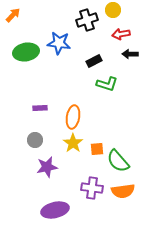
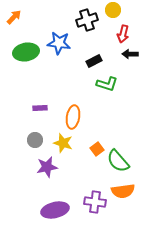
orange arrow: moved 1 px right, 2 px down
red arrow: moved 2 px right; rotated 66 degrees counterclockwise
yellow star: moved 10 px left; rotated 18 degrees counterclockwise
orange square: rotated 32 degrees counterclockwise
purple cross: moved 3 px right, 14 px down
